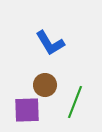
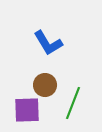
blue L-shape: moved 2 px left
green line: moved 2 px left, 1 px down
